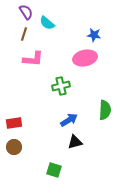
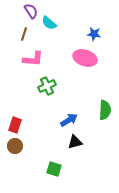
purple semicircle: moved 5 px right, 1 px up
cyan semicircle: moved 2 px right
blue star: moved 1 px up
pink ellipse: rotated 30 degrees clockwise
green cross: moved 14 px left; rotated 12 degrees counterclockwise
red rectangle: moved 1 px right, 2 px down; rotated 63 degrees counterclockwise
brown circle: moved 1 px right, 1 px up
green square: moved 1 px up
